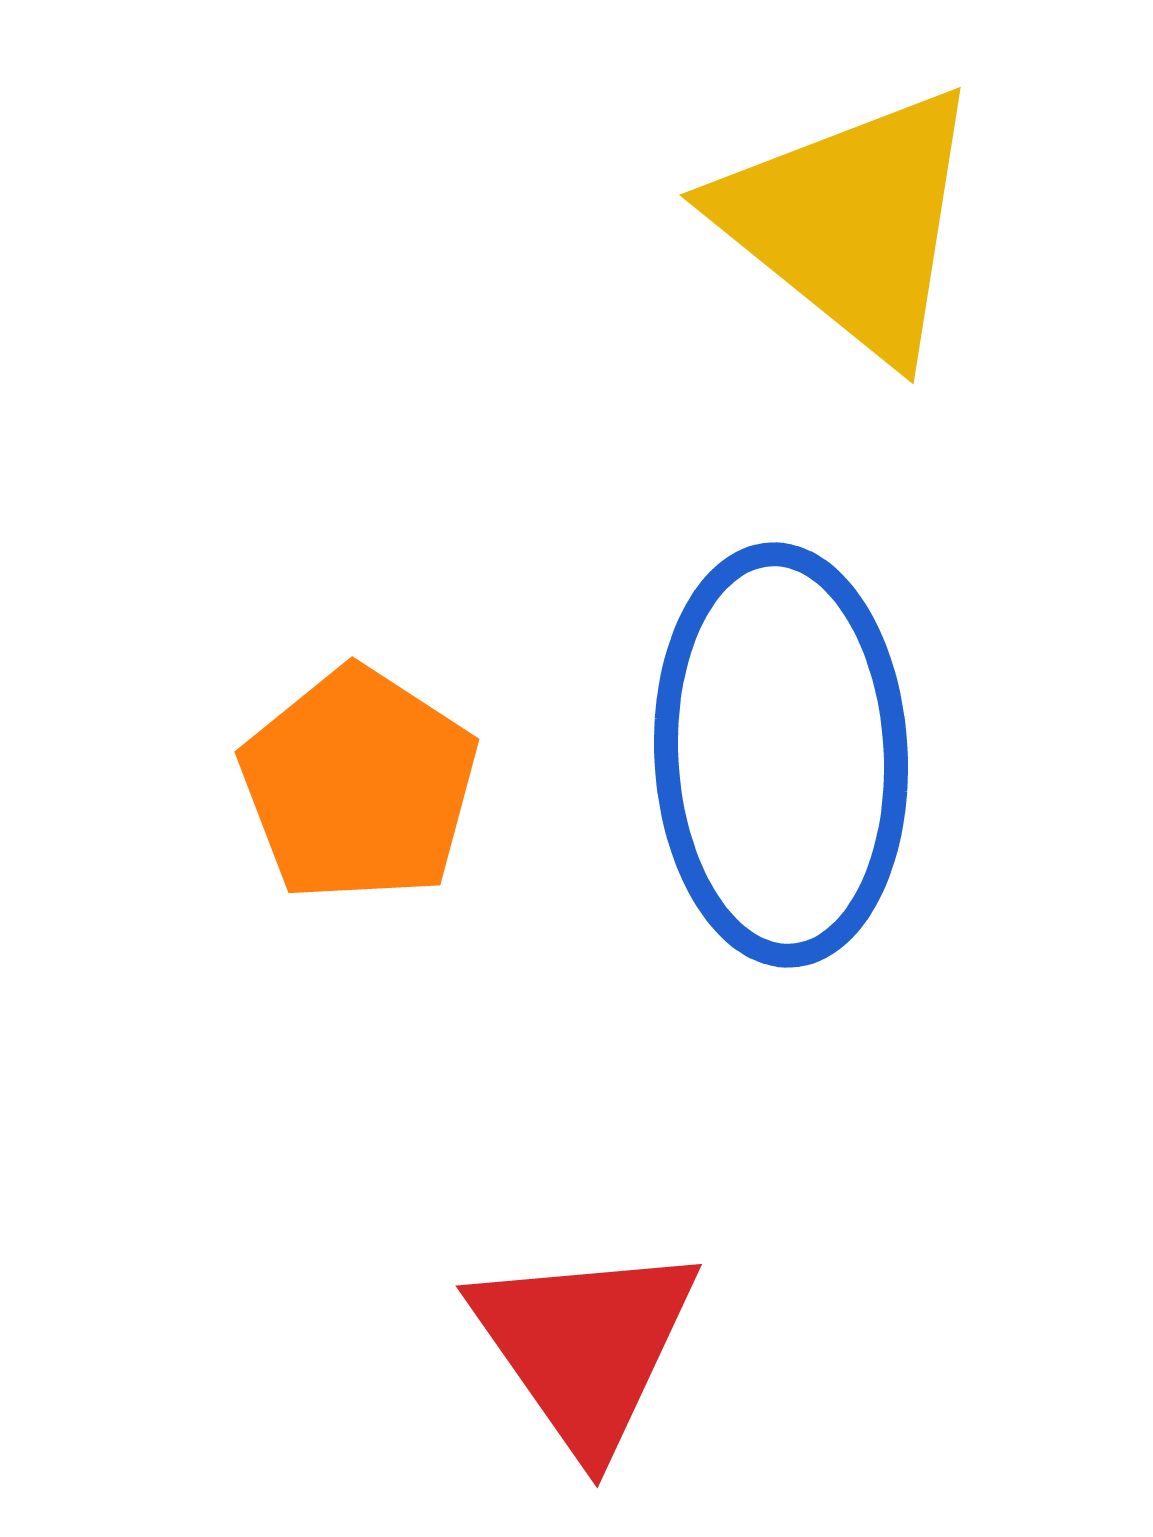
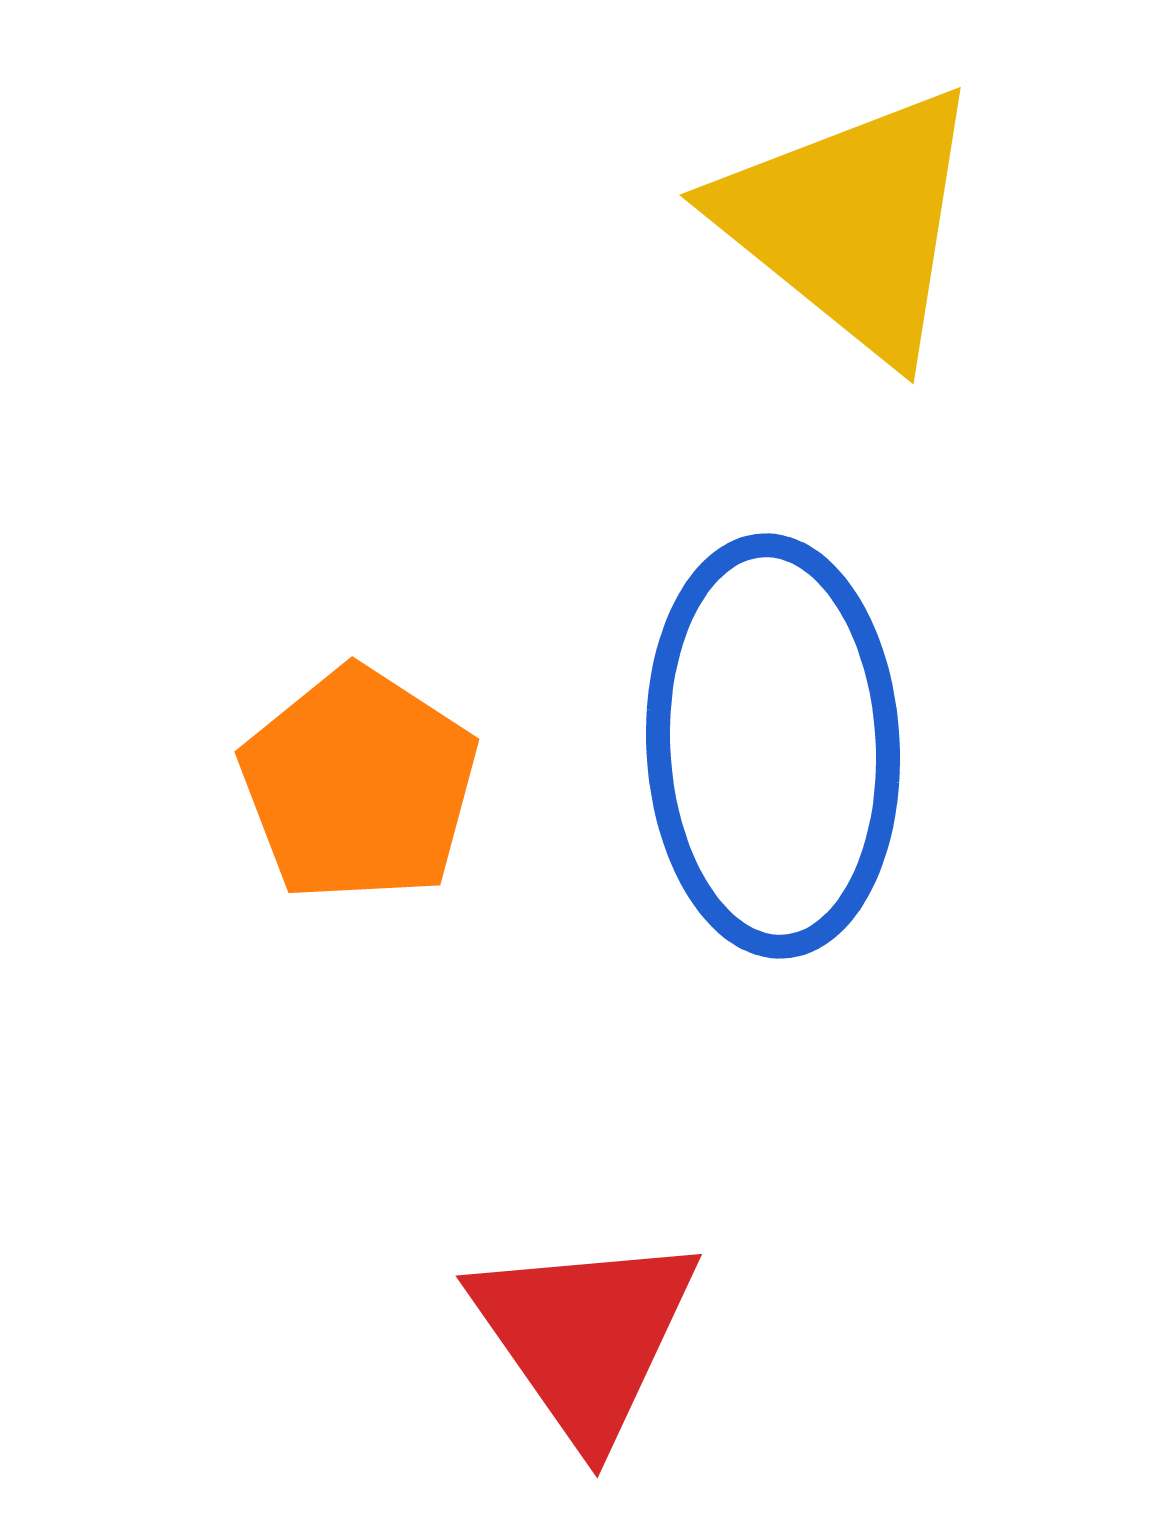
blue ellipse: moved 8 px left, 9 px up
red triangle: moved 10 px up
